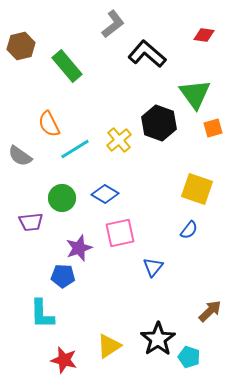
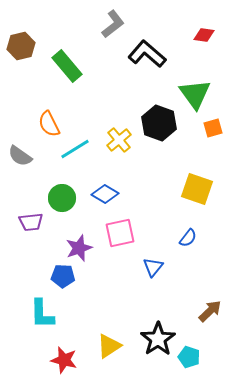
blue semicircle: moved 1 px left, 8 px down
